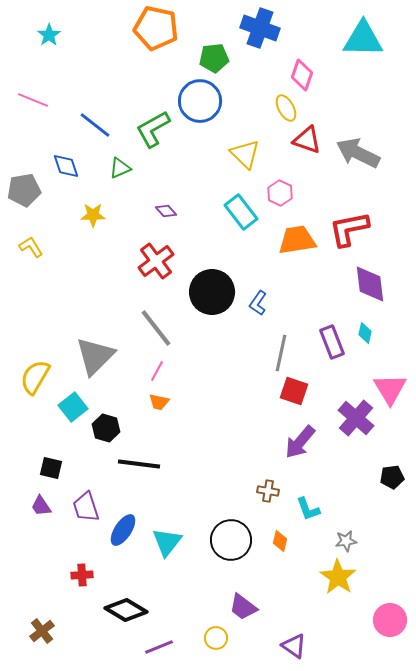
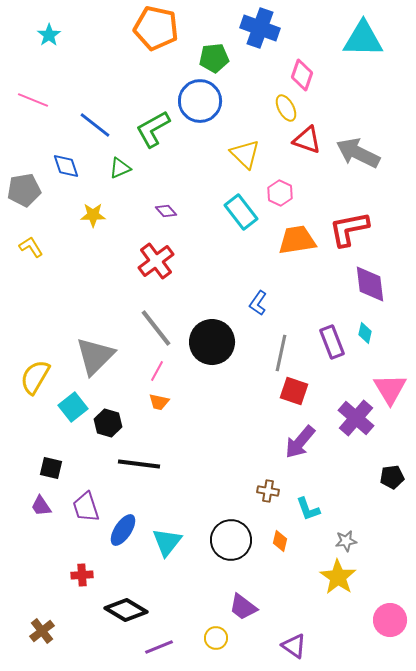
black circle at (212, 292): moved 50 px down
black hexagon at (106, 428): moved 2 px right, 5 px up
